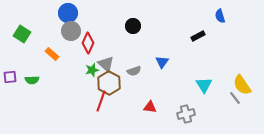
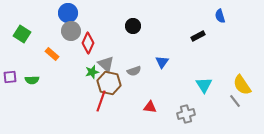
green star: moved 2 px down
brown hexagon: rotated 15 degrees counterclockwise
gray line: moved 3 px down
